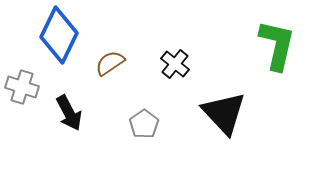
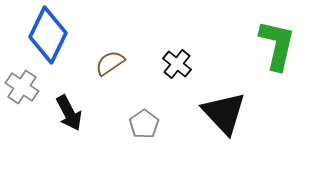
blue diamond: moved 11 px left
black cross: moved 2 px right
gray cross: rotated 16 degrees clockwise
